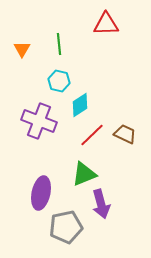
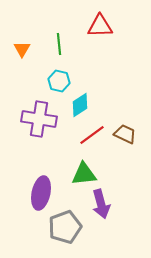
red triangle: moved 6 px left, 2 px down
purple cross: moved 2 px up; rotated 12 degrees counterclockwise
red line: rotated 8 degrees clockwise
green triangle: rotated 16 degrees clockwise
gray pentagon: moved 1 px left; rotated 8 degrees counterclockwise
